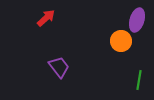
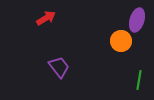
red arrow: rotated 12 degrees clockwise
